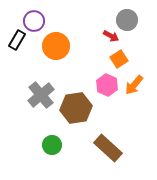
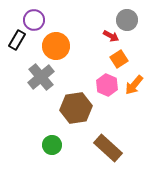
purple circle: moved 1 px up
gray cross: moved 18 px up
